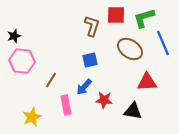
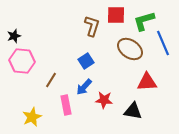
green L-shape: moved 3 px down
blue square: moved 4 px left, 1 px down; rotated 21 degrees counterclockwise
